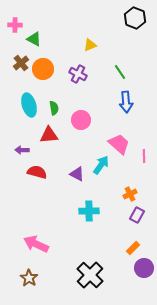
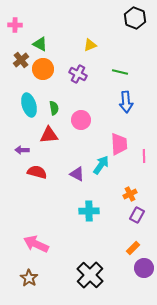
green triangle: moved 6 px right, 5 px down
brown cross: moved 3 px up
green line: rotated 42 degrees counterclockwise
pink trapezoid: rotated 45 degrees clockwise
